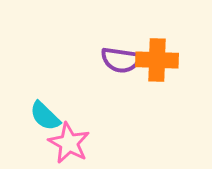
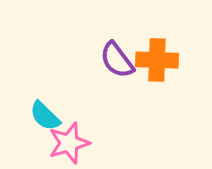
purple semicircle: moved 4 px left; rotated 45 degrees clockwise
pink star: rotated 27 degrees clockwise
